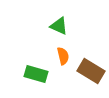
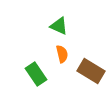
orange semicircle: moved 1 px left, 2 px up
green rectangle: rotated 40 degrees clockwise
